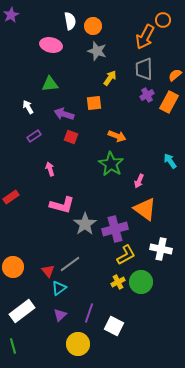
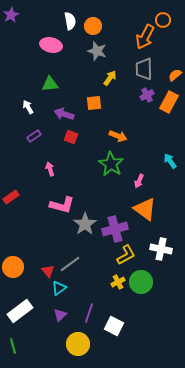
orange arrow at (117, 136): moved 1 px right
white rectangle at (22, 311): moved 2 px left
